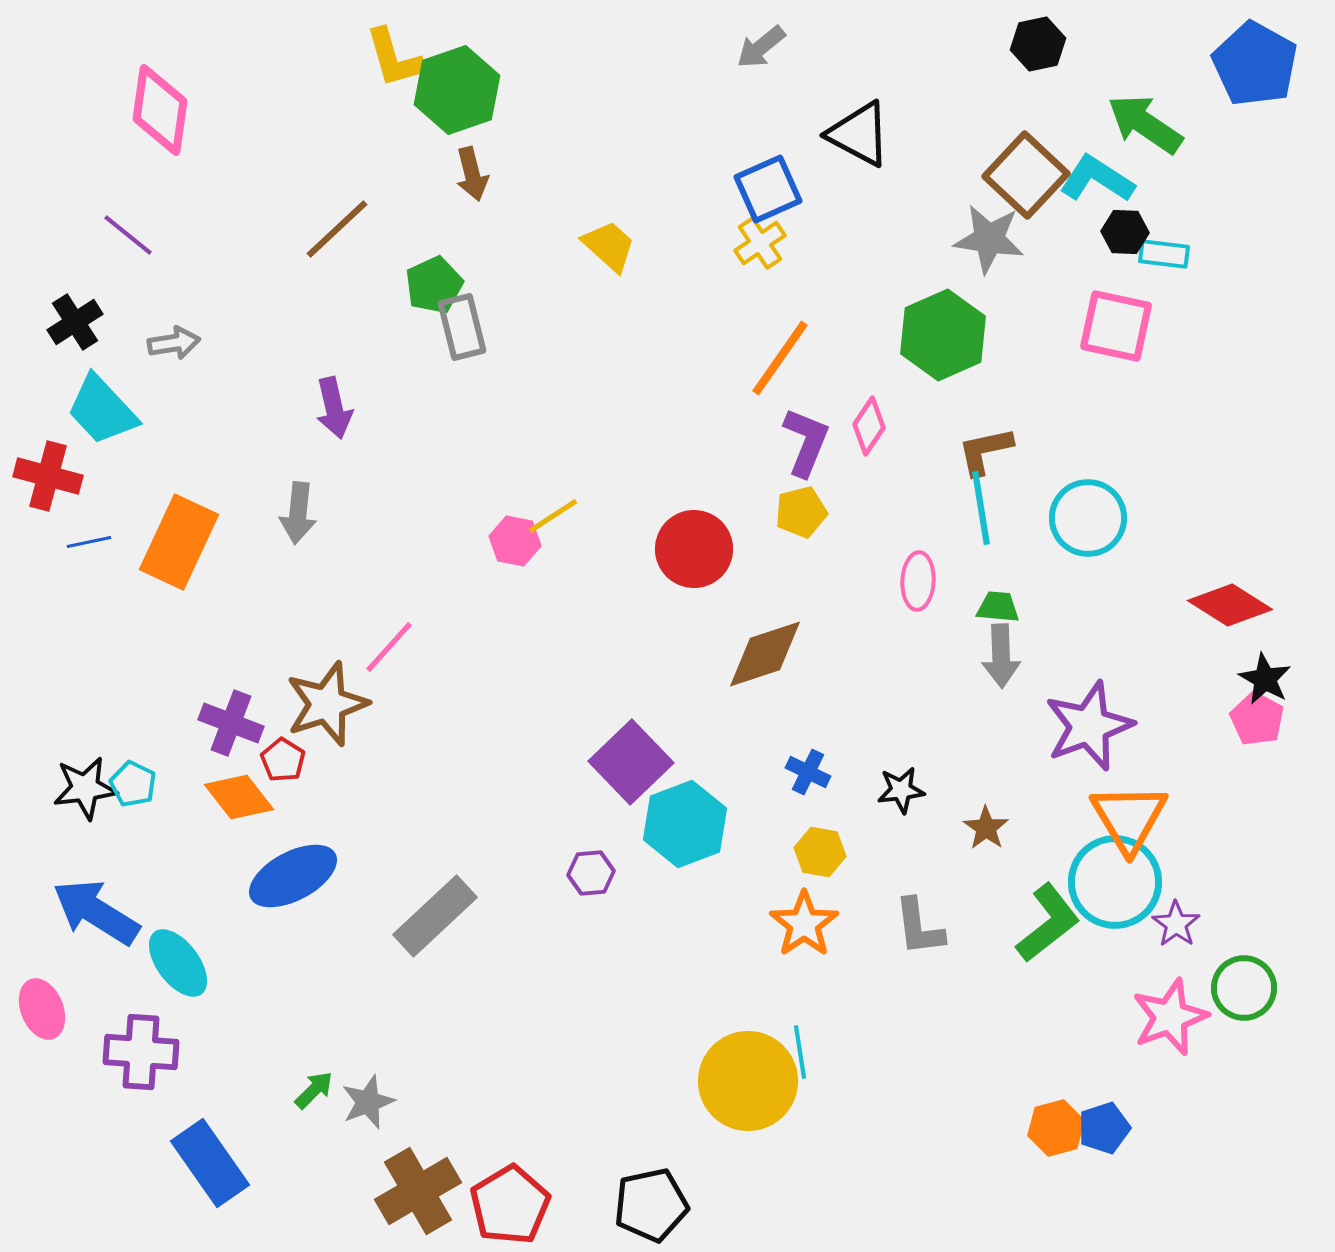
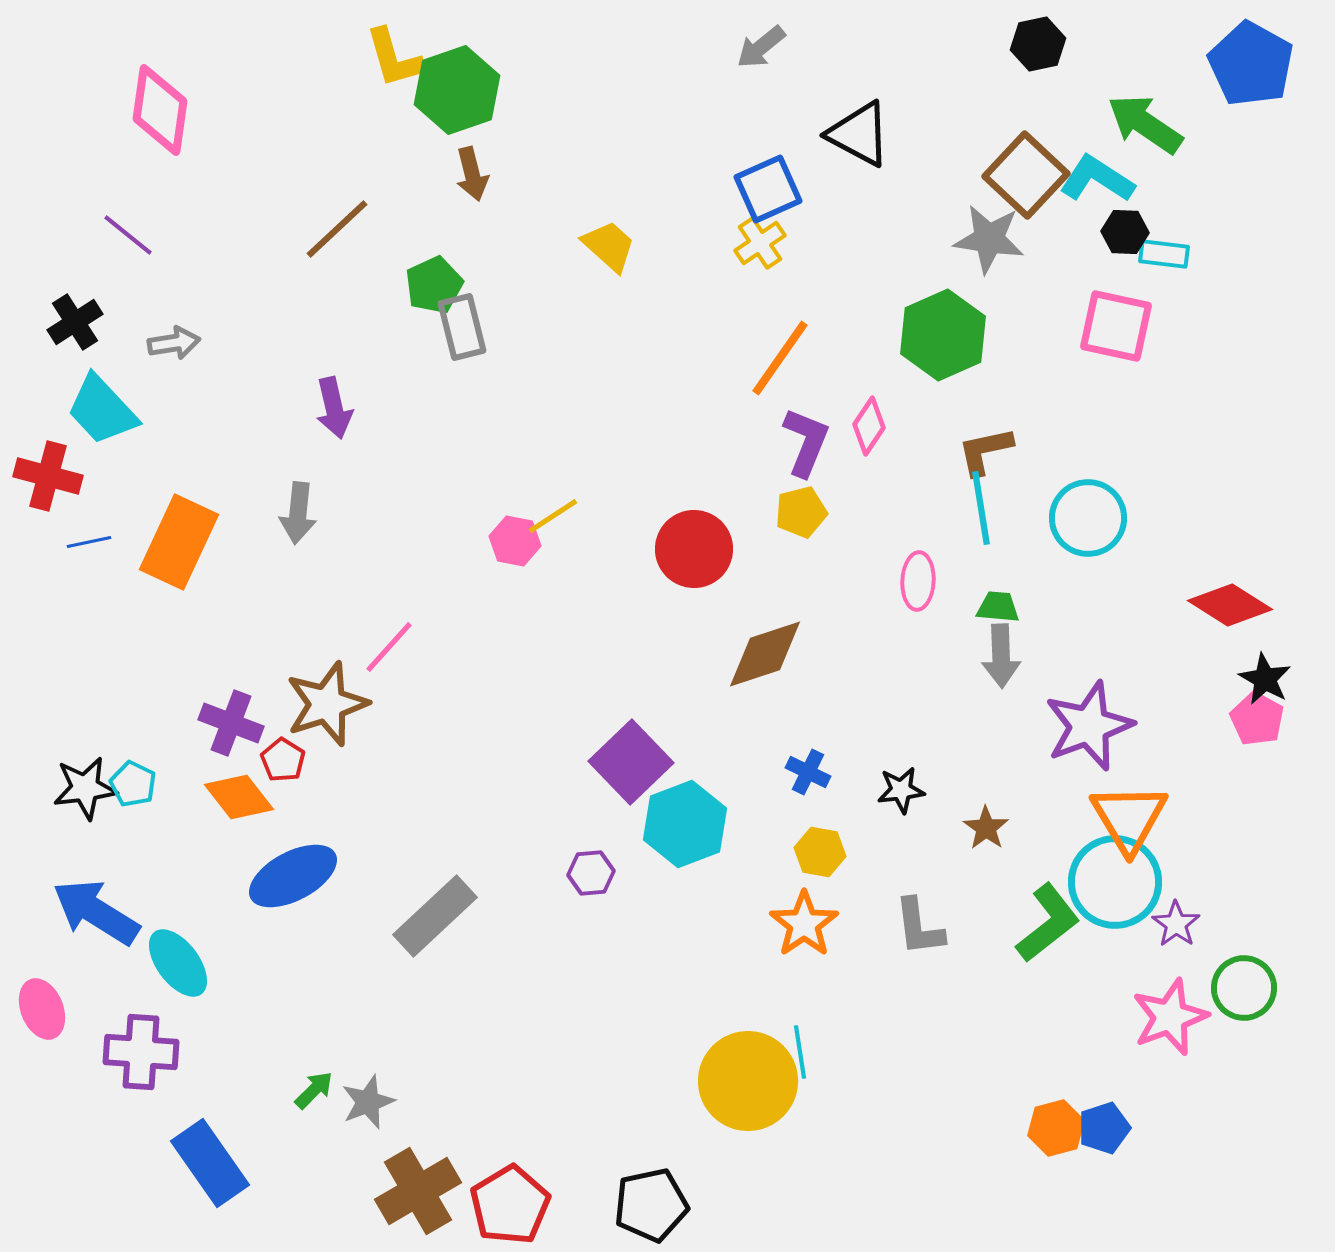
blue pentagon at (1255, 64): moved 4 px left
